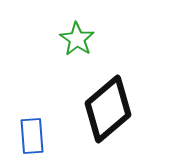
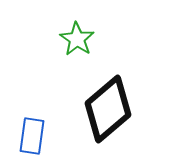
blue rectangle: rotated 12 degrees clockwise
